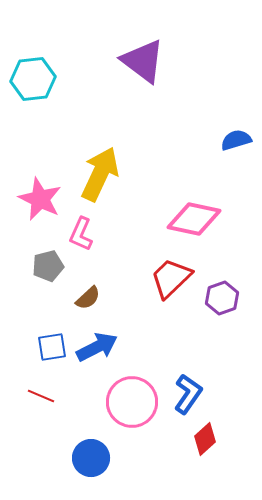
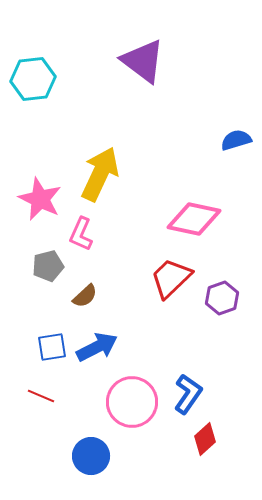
brown semicircle: moved 3 px left, 2 px up
blue circle: moved 2 px up
